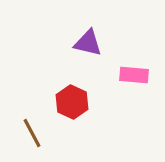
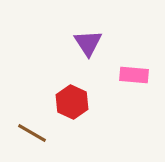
purple triangle: rotated 44 degrees clockwise
brown line: rotated 32 degrees counterclockwise
